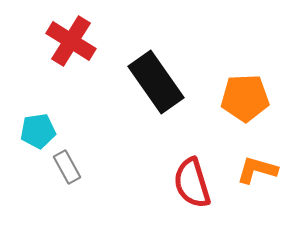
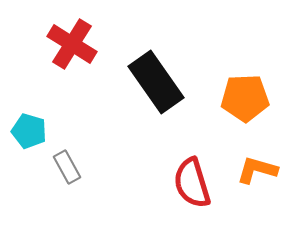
red cross: moved 1 px right, 3 px down
cyan pentagon: moved 9 px left; rotated 24 degrees clockwise
